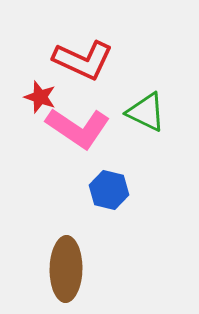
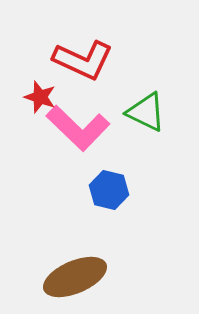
pink L-shape: rotated 10 degrees clockwise
brown ellipse: moved 9 px right, 8 px down; rotated 66 degrees clockwise
